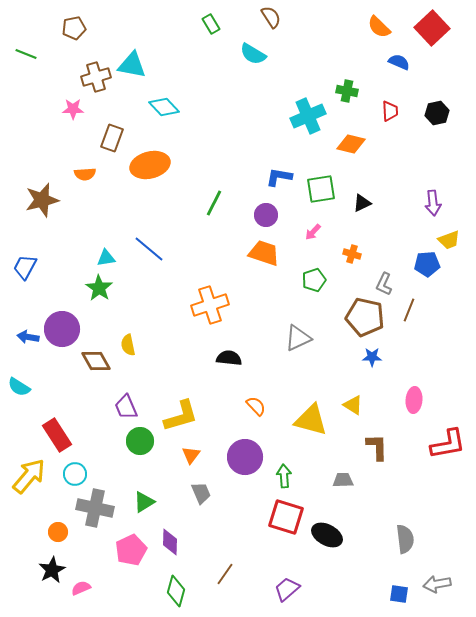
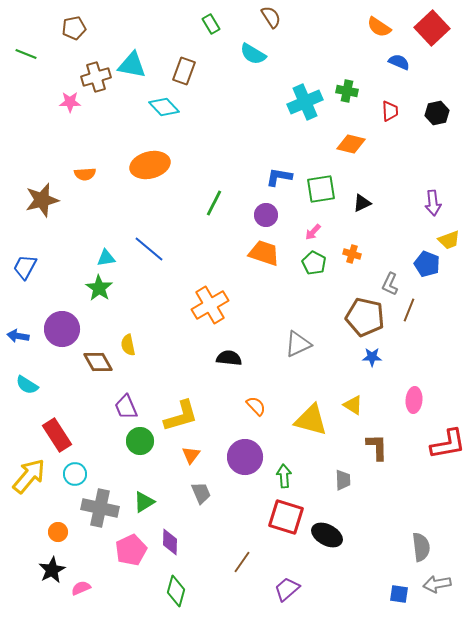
orange semicircle at (379, 27): rotated 10 degrees counterclockwise
pink star at (73, 109): moved 3 px left, 7 px up
cyan cross at (308, 116): moved 3 px left, 14 px up
brown rectangle at (112, 138): moved 72 px right, 67 px up
blue pentagon at (427, 264): rotated 25 degrees clockwise
green pentagon at (314, 280): moved 17 px up; rotated 25 degrees counterclockwise
gray L-shape at (384, 284): moved 6 px right
orange cross at (210, 305): rotated 12 degrees counterclockwise
blue arrow at (28, 337): moved 10 px left, 1 px up
gray triangle at (298, 338): moved 6 px down
brown diamond at (96, 361): moved 2 px right, 1 px down
cyan semicircle at (19, 387): moved 8 px right, 2 px up
gray trapezoid at (343, 480): rotated 90 degrees clockwise
gray cross at (95, 508): moved 5 px right
gray semicircle at (405, 539): moved 16 px right, 8 px down
brown line at (225, 574): moved 17 px right, 12 px up
